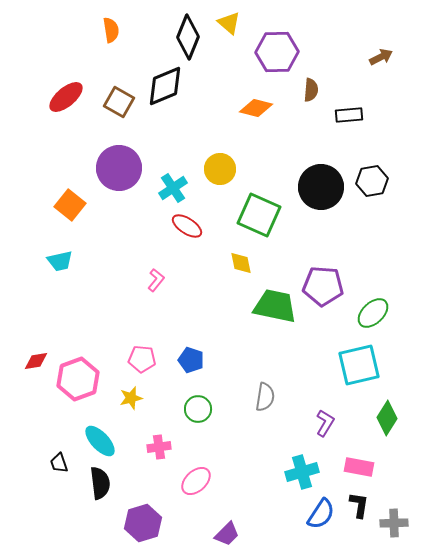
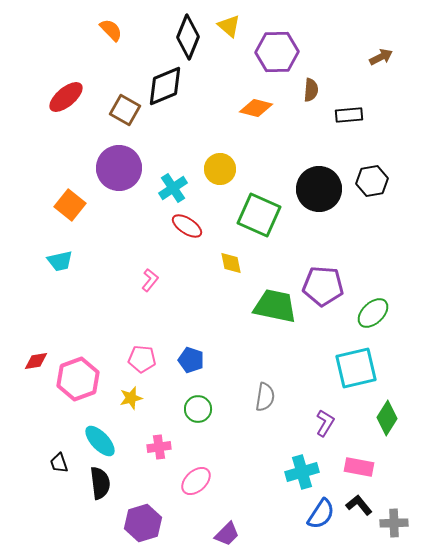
yellow triangle at (229, 23): moved 3 px down
orange semicircle at (111, 30): rotated 35 degrees counterclockwise
brown square at (119, 102): moved 6 px right, 8 px down
black circle at (321, 187): moved 2 px left, 2 px down
yellow diamond at (241, 263): moved 10 px left
pink L-shape at (156, 280): moved 6 px left
cyan square at (359, 365): moved 3 px left, 3 px down
black L-shape at (359, 505): rotated 48 degrees counterclockwise
